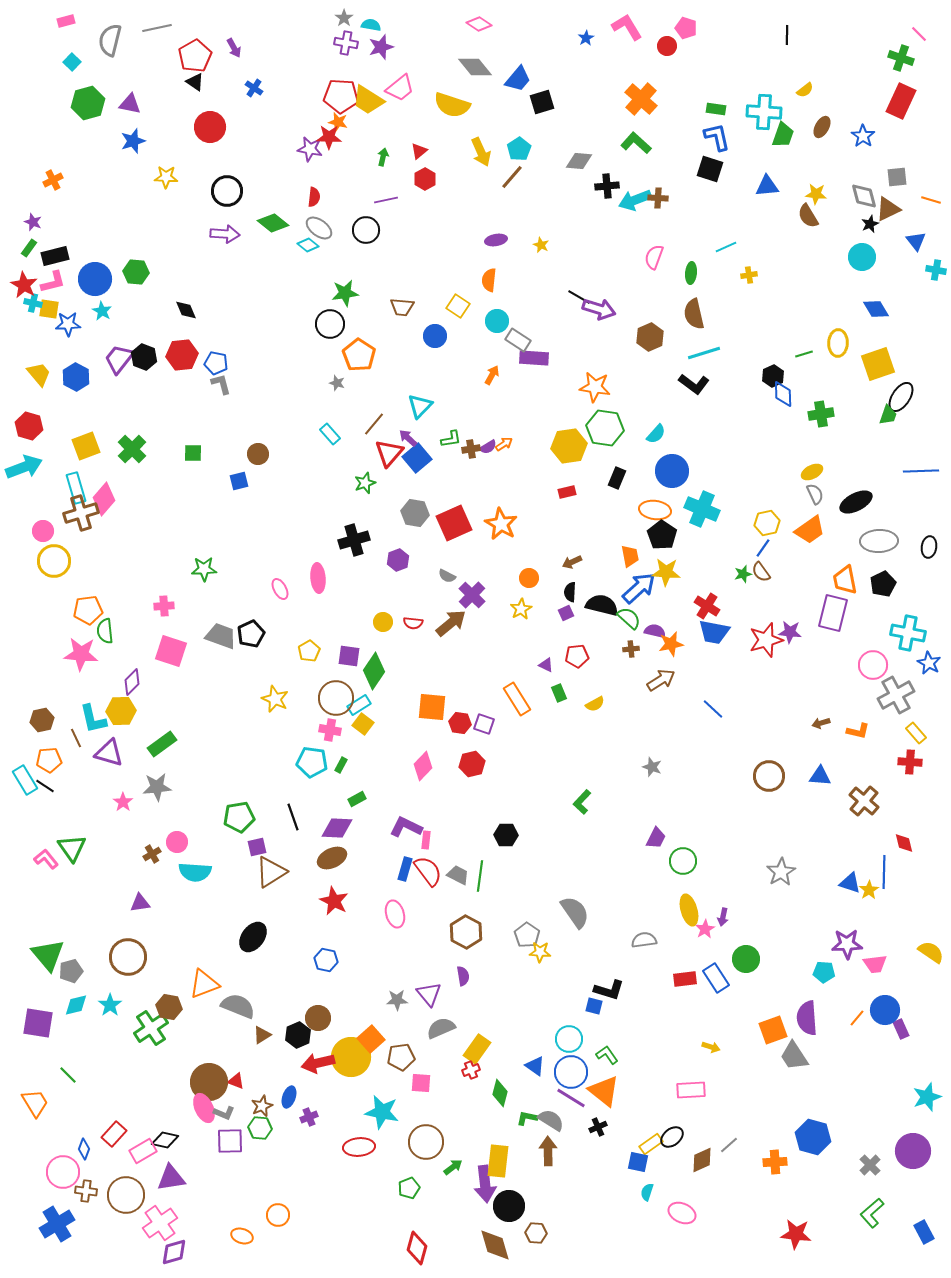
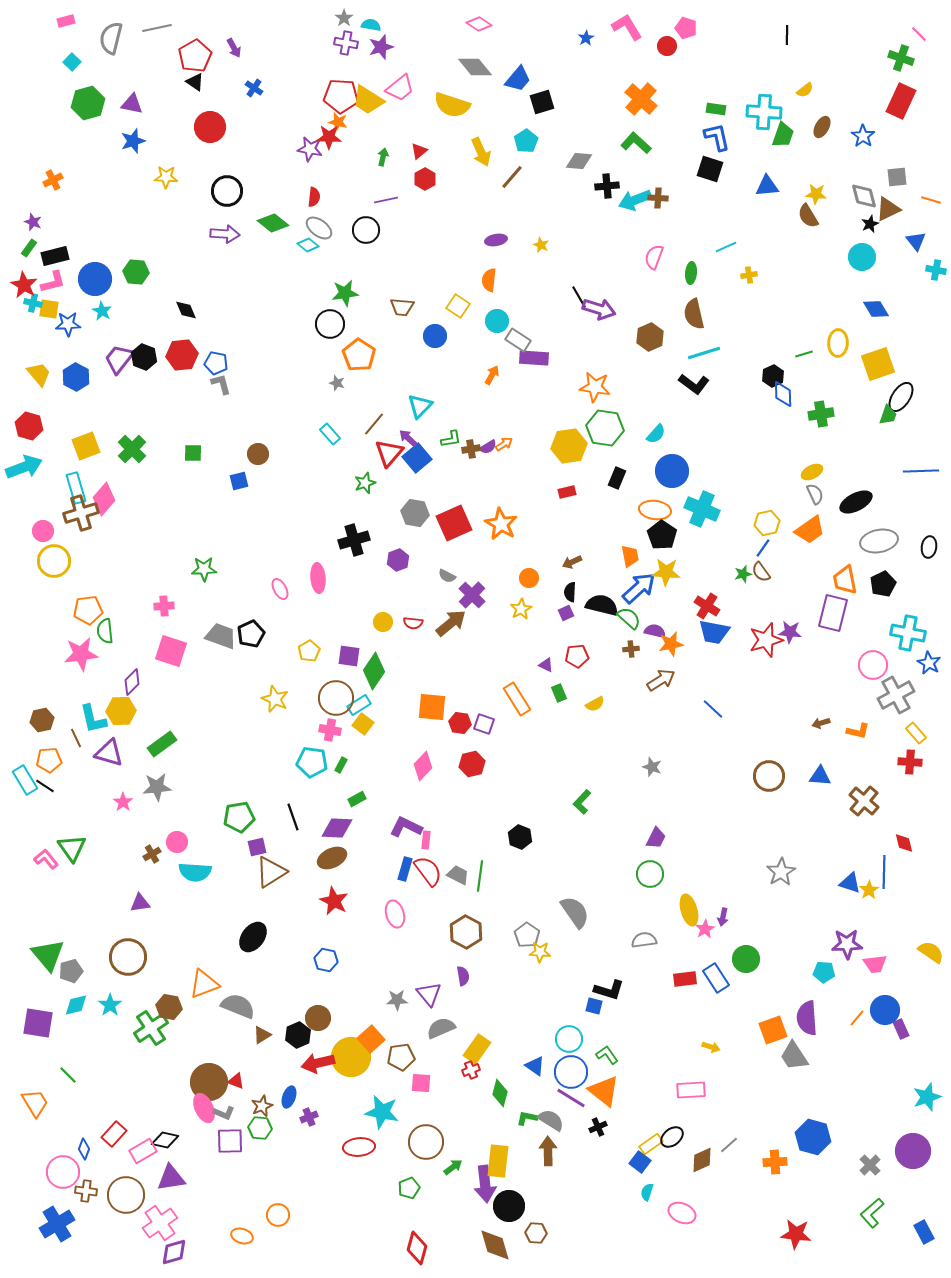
gray semicircle at (110, 40): moved 1 px right, 2 px up
purple triangle at (130, 104): moved 2 px right
cyan pentagon at (519, 149): moved 7 px right, 8 px up
black line at (579, 297): rotated 30 degrees clockwise
gray ellipse at (879, 541): rotated 9 degrees counterclockwise
pink star at (81, 654): rotated 12 degrees counterclockwise
black hexagon at (506, 835): moved 14 px right, 2 px down; rotated 20 degrees clockwise
green circle at (683, 861): moved 33 px left, 13 px down
blue square at (638, 1162): moved 2 px right; rotated 25 degrees clockwise
